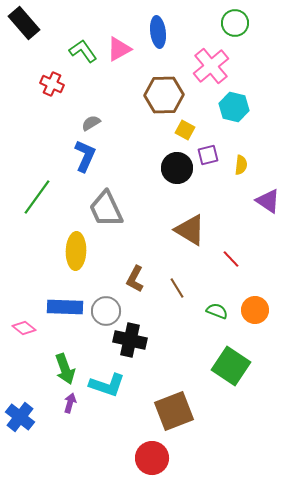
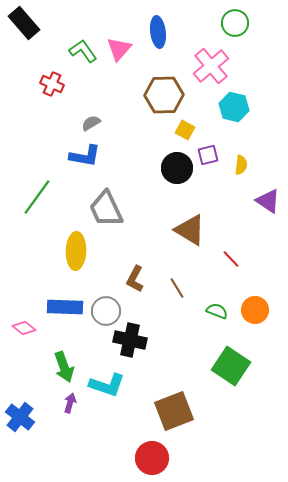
pink triangle: rotated 20 degrees counterclockwise
blue L-shape: rotated 76 degrees clockwise
green arrow: moved 1 px left, 2 px up
